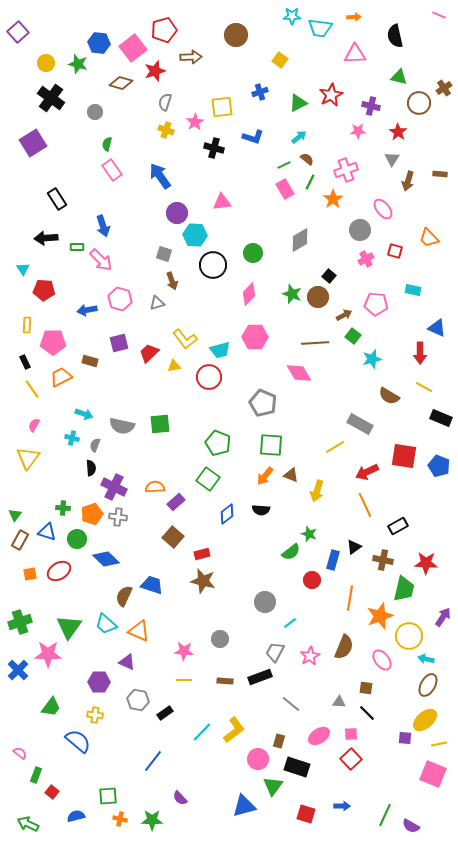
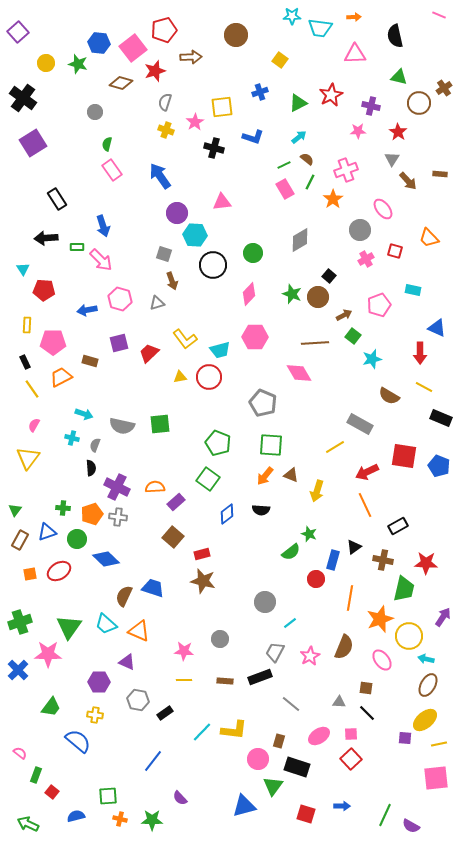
black cross at (51, 98): moved 28 px left
brown arrow at (408, 181): rotated 60 degrees counterclockwise
pink pentagon at (376, 304): moved 3 px right, 1 px down; rotated 25 degrees counterclockwise
yellow triangle at (174, 366): moved 6 px right, 11 px down
purple cross at (114, 487): moved 3 px right
green triangle at (15, 515): moved 5 px up
blue triangle at (47, 532): rotated 36 degrees counterclockwise
red circle at (312, 580): moved 4 px right, 1 px up
blue trapezoid at (152, 585): moved 1 px right, 3 px down
orange star at (380, 616): moved 3 px down
yellow L-shape at (234, 730): rotated 44 degrees clockwise
pink square at (433, 774): moved 3 px right, 4 px down; rotated 28 degrees counterclockwise
